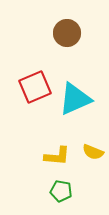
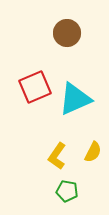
yellow semicircle: rotated 85 degrees counterclockwise
yellow L-shape: rotated 120 degrees clockwise
green pentagon: moved 6 px right
